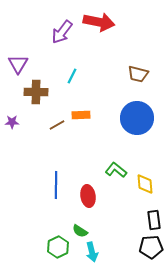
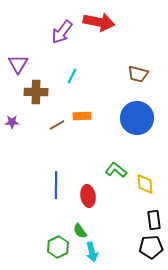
orange rectangle: moved 1 px right, 1 px down
green semicircle: rotated 21 degrees clockwise
